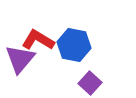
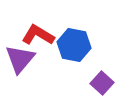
red L-shape: moved 5 px up
purple square: moved 12 px right
